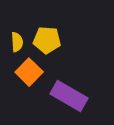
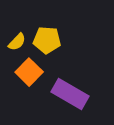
yellow semicircle: rotated 48 degrees clockwise
purple rectangle: moved 1 px right, 2 px up
